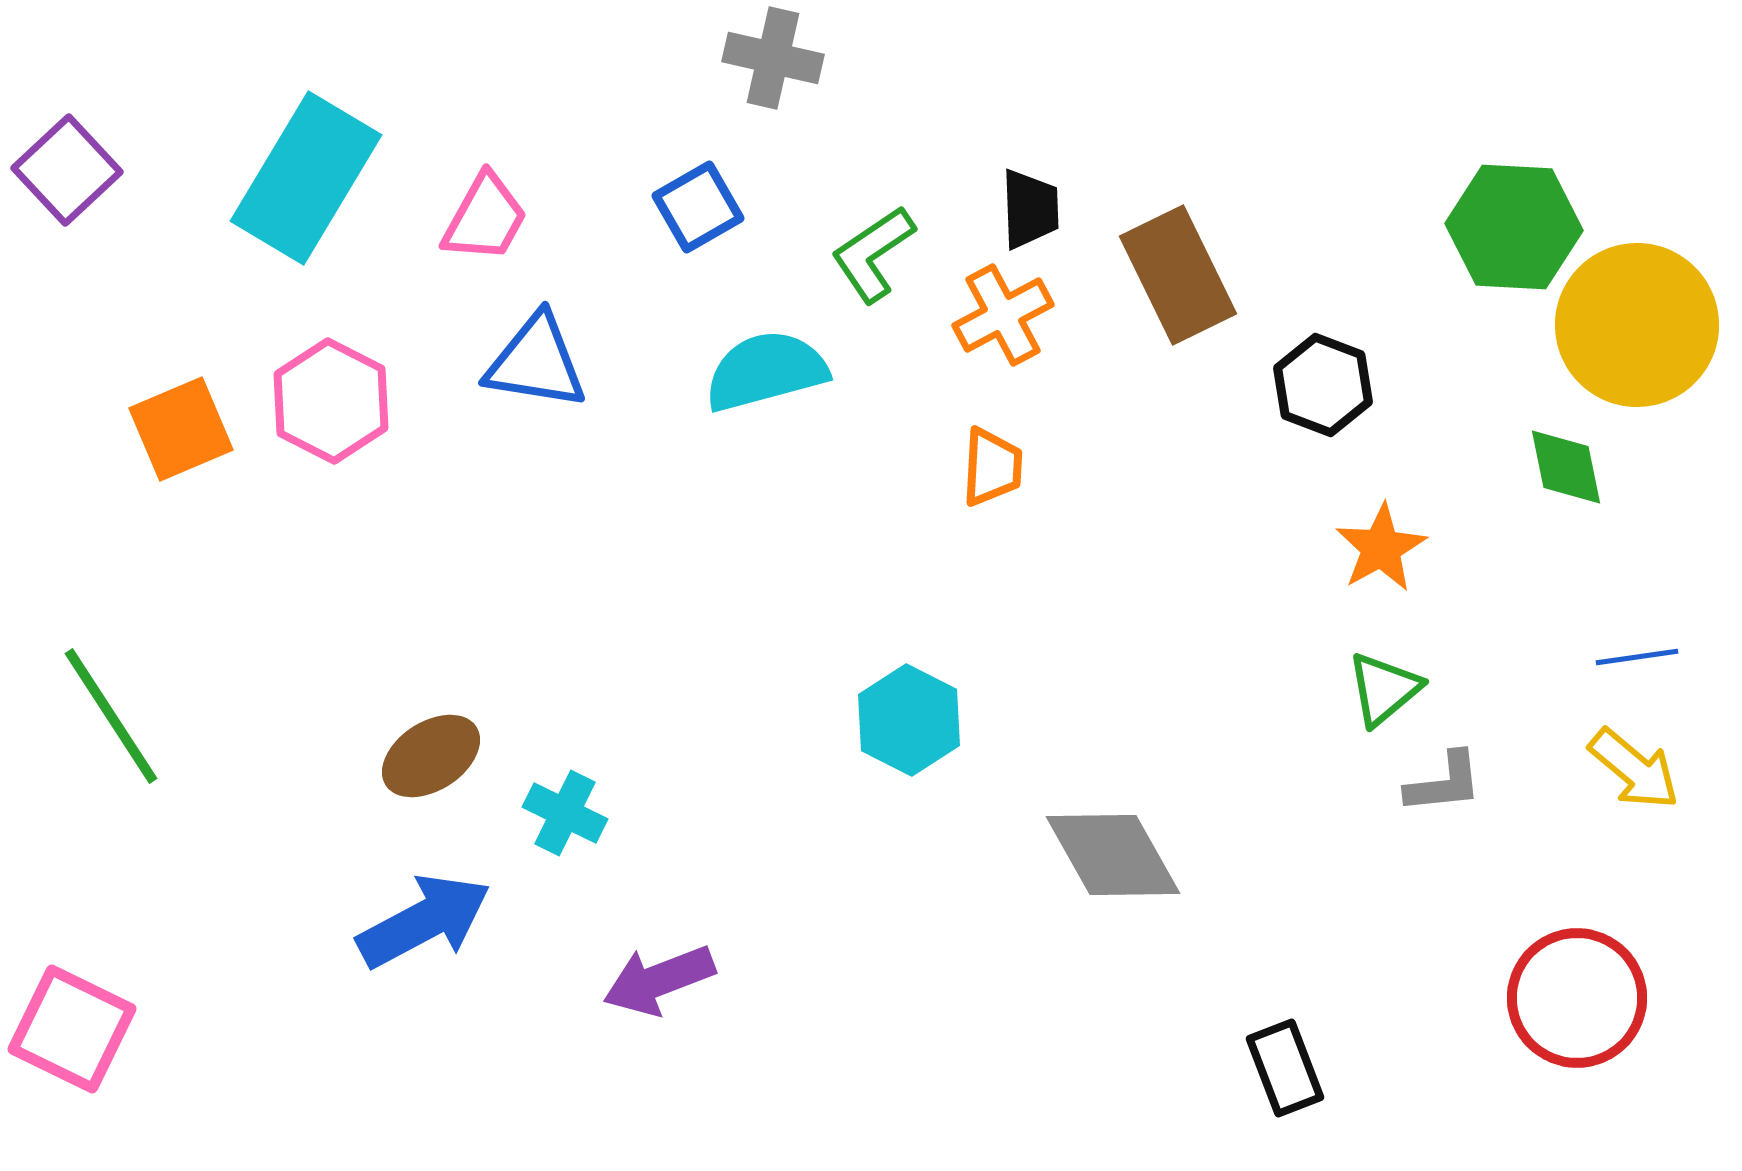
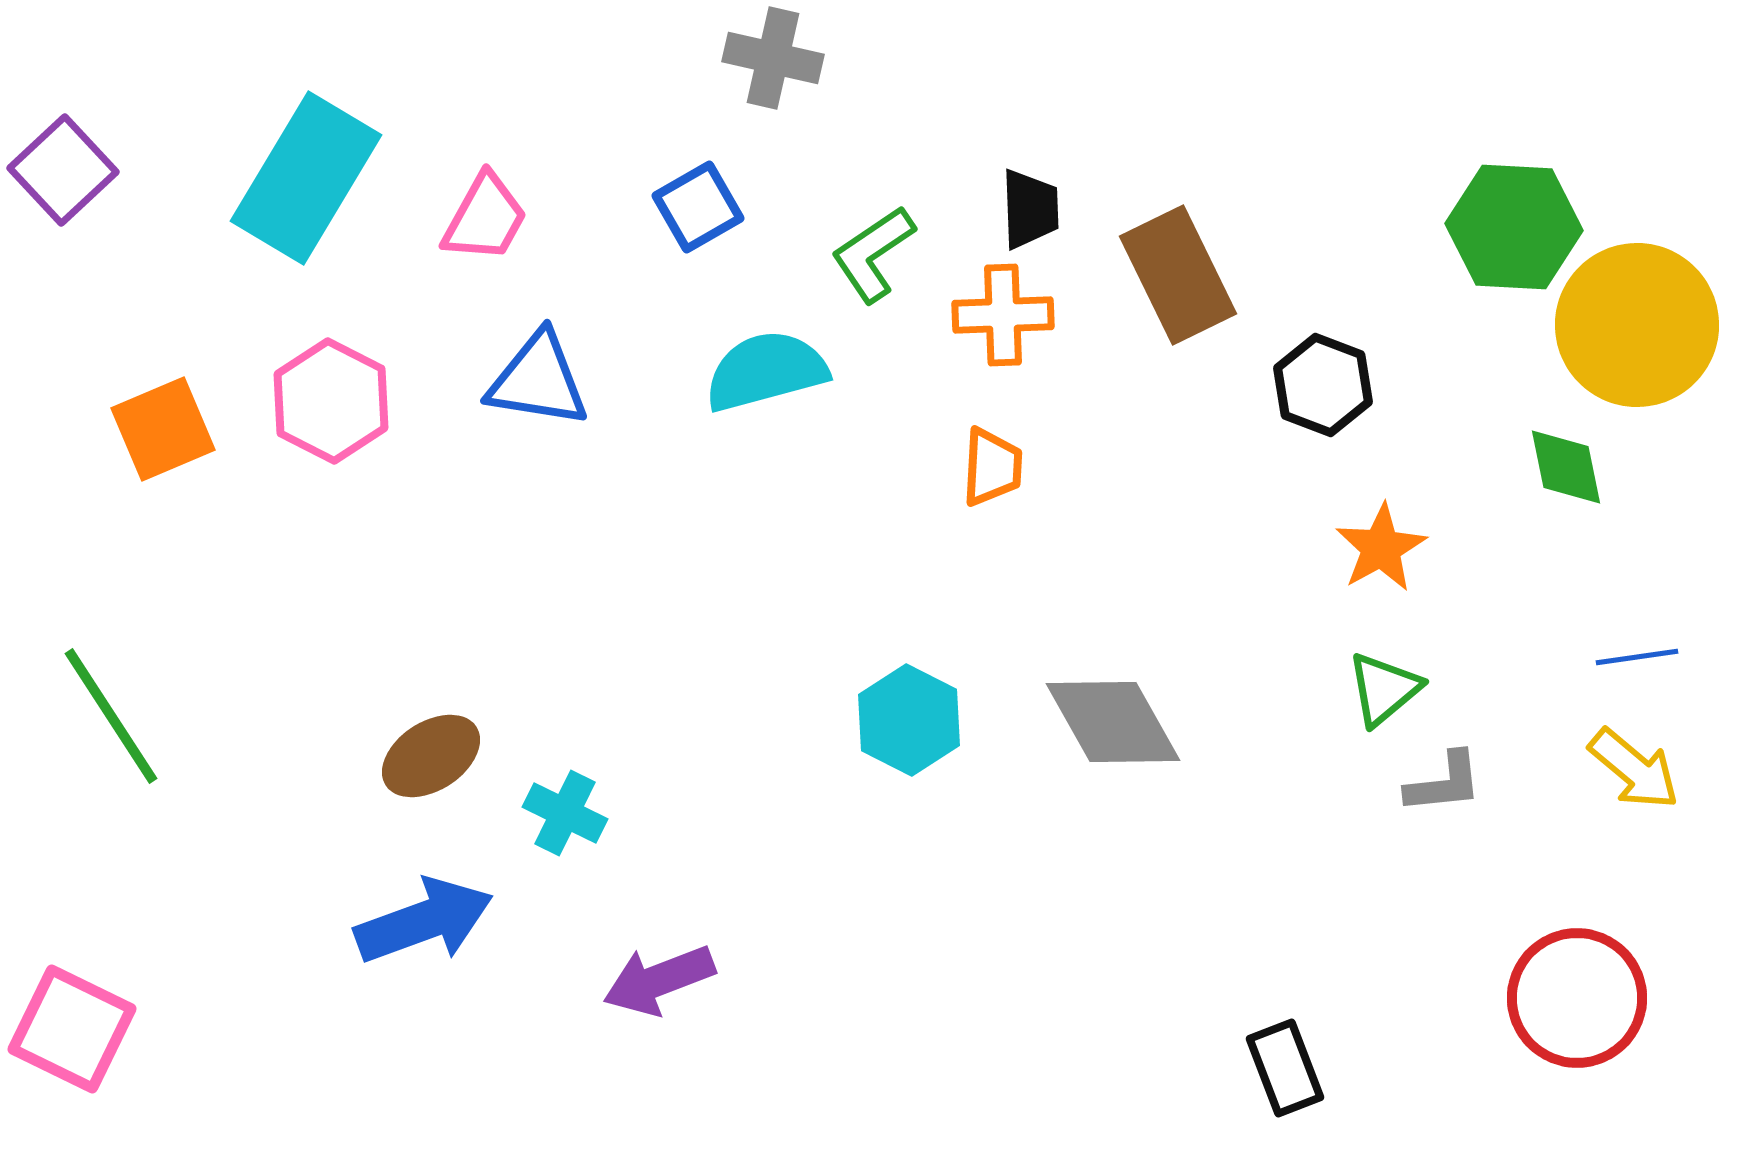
purple square: moved 4 px left
orange cross: rotated 26 degrees clockwise
blue triangle: moved 2 px right, 18 px down
orange square: moved 18 px left
gray diamond: moved 133 px up
blue arrow: rotated 8 degrees clockwise
